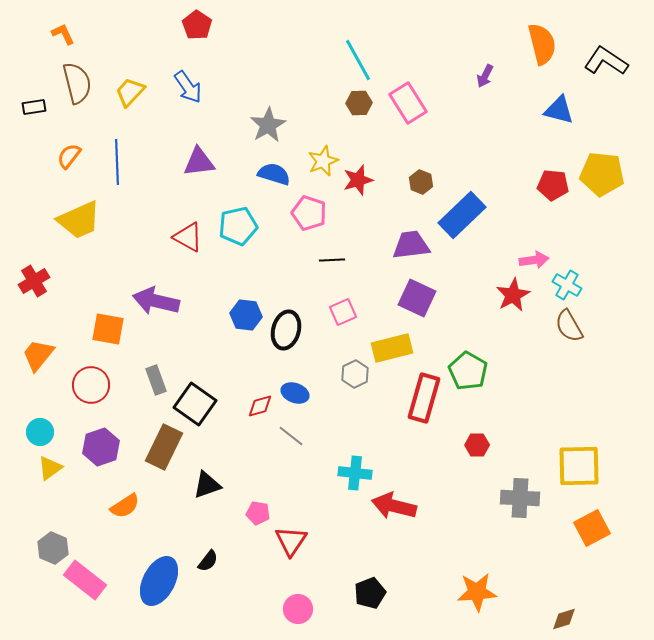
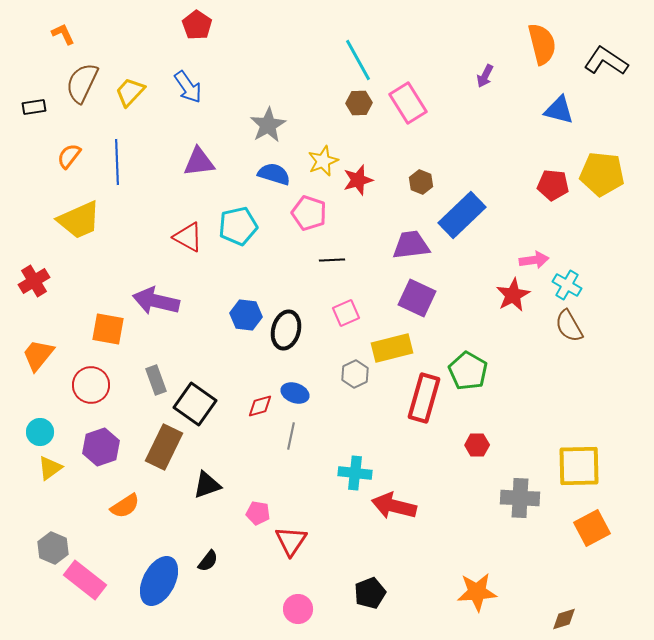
brown semicircle at (77, 83): moved 5 px right; rotated 141 degrees counterclockwise
pink square at (343, 312): moved 3 px right, 1 px down
gray line at (291, 436): rotated 64 degrees clockwise
